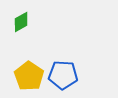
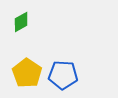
yellow pentagon: moved 2 px left, 3 px up
